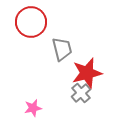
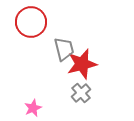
gray trapezoid: moved 2 px right
red star: moved 5 px left, 9 px up
pink star: rotated 12 degrees counterclockwise
